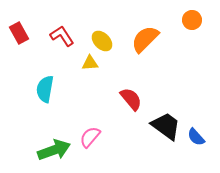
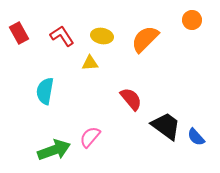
yellow ellipse: moved 5 px up; rotated 35 degrees counterclockwise
cyan semicircle: moved 2 px down
